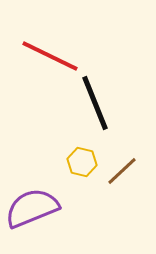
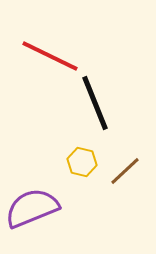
brown line: moved 3 px right
